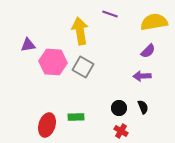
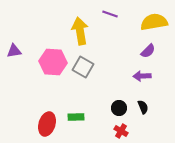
purple triangle: moved 14 px left, 6 px down
red ellipse: moved 1 px up
